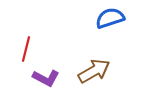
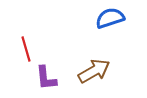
red line: rotated 30 degrees counterclockwise
purple L-shape: rotated 56 degrees clockwise
